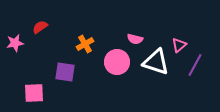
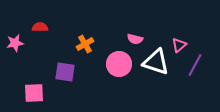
red semicircle: rotated 35 degrees clockwise
pink circle: moved 2 px right, 2 px down
